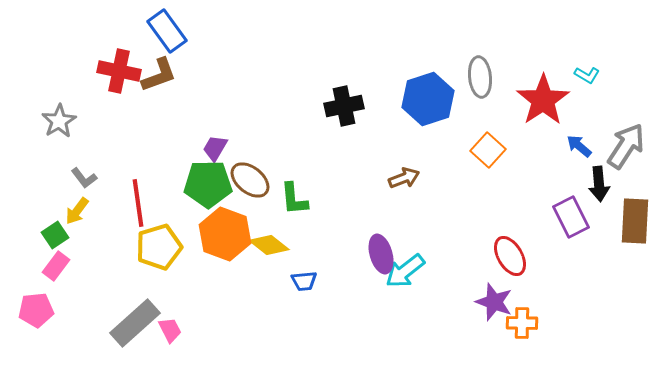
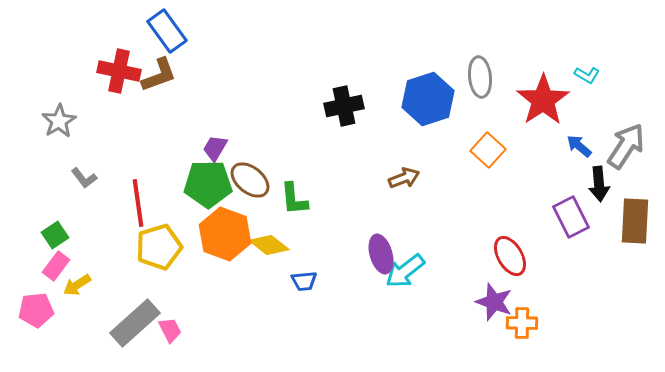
yellow arrow: moved 74 px down; rotated 20 degrees clockwise
